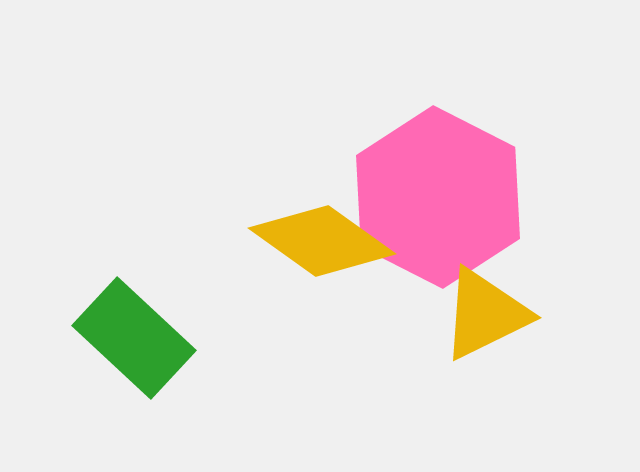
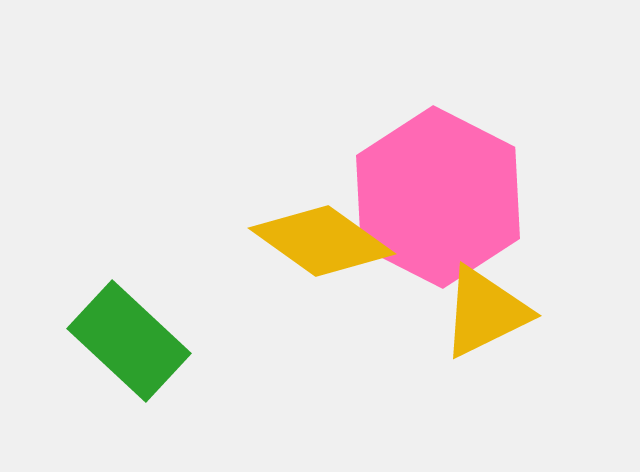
yellow triangle: moved 2 px up
green rectangle: moved 5 px left, 3 px down
